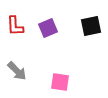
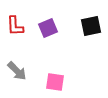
pink square: moved 5 px left
